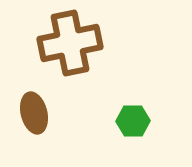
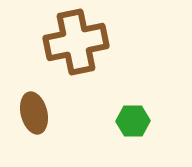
brown cross: moved 6 px right, 1 px up
